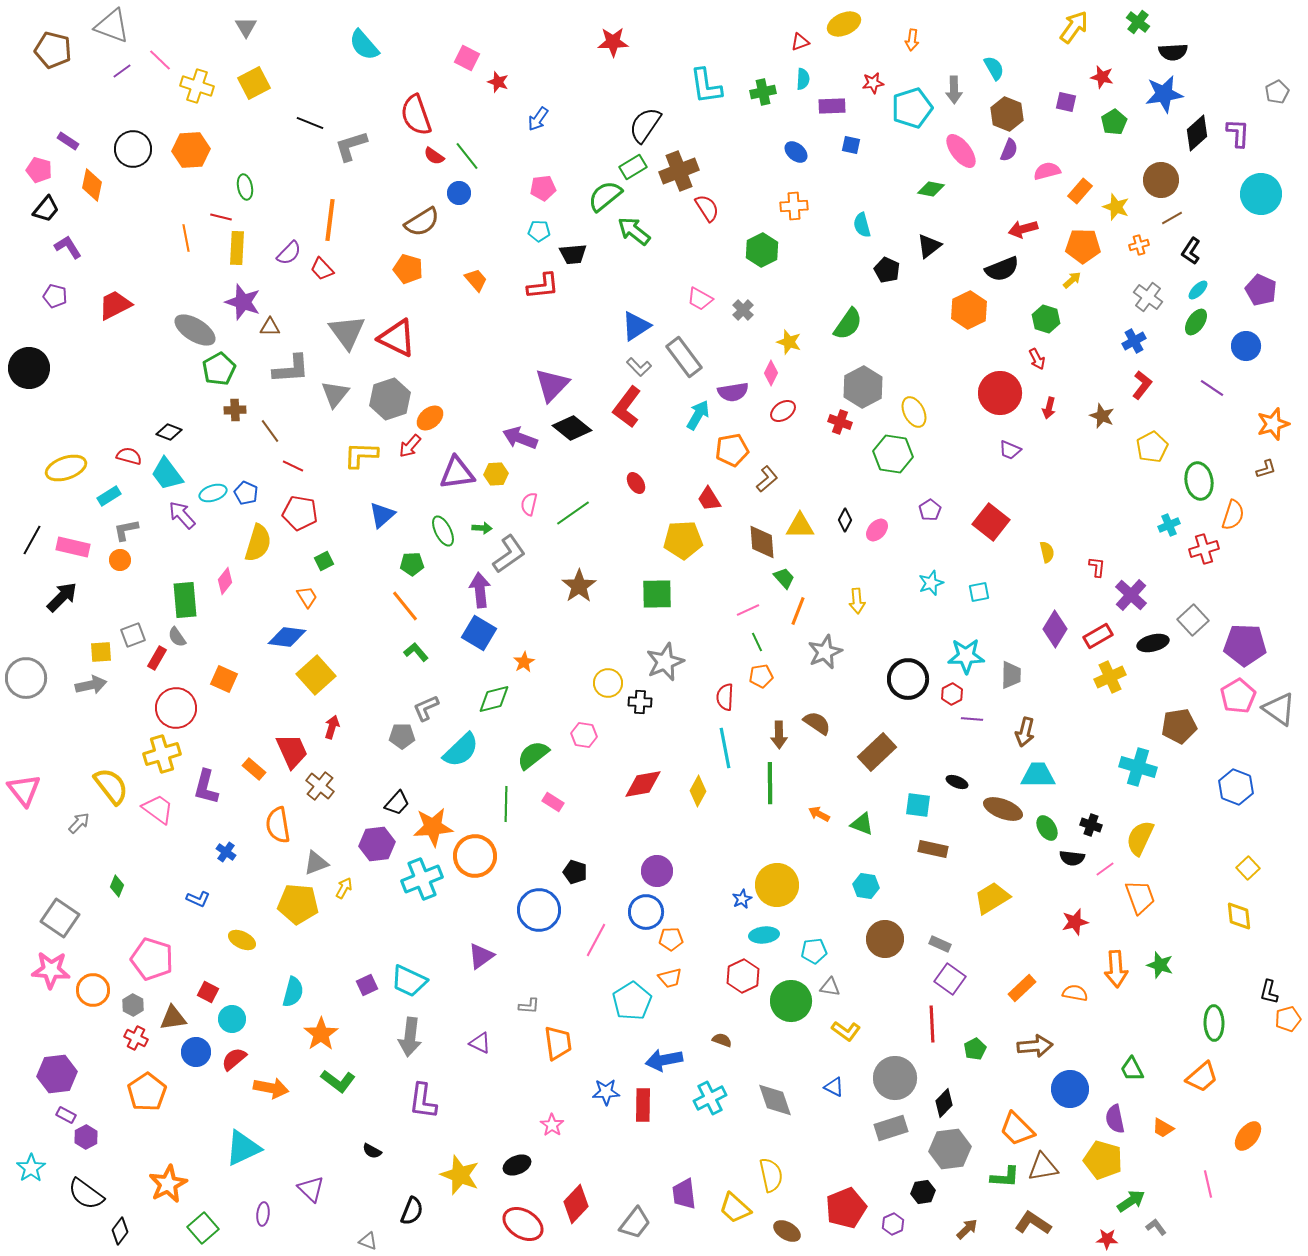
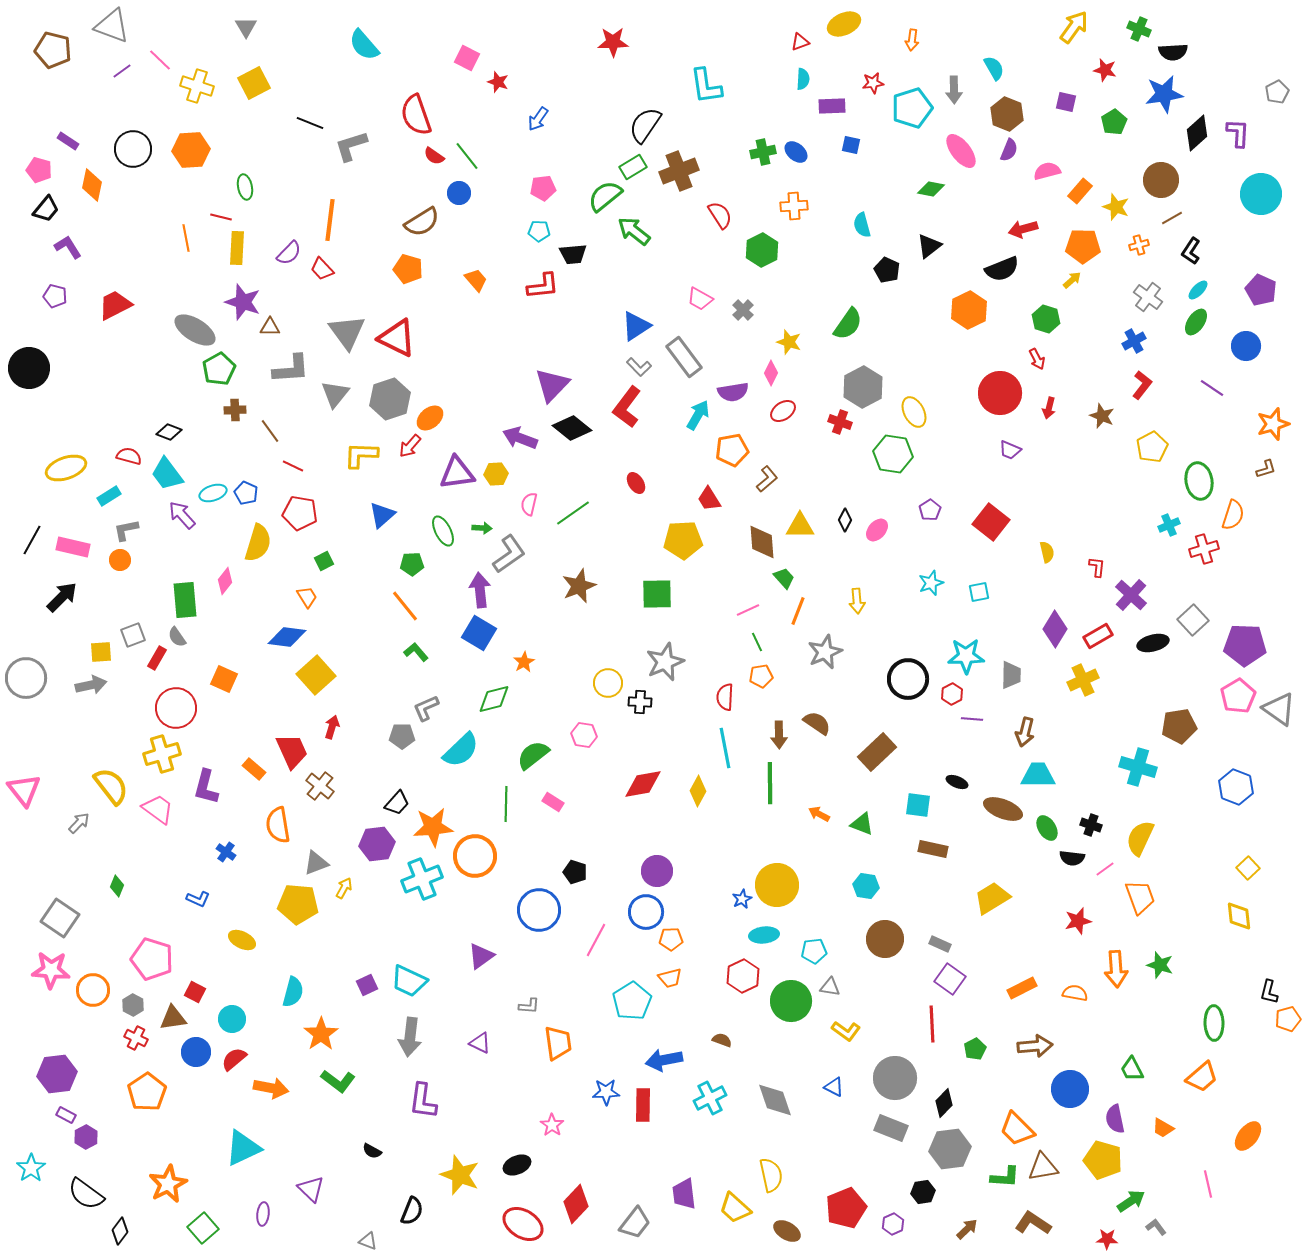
green cross at (1138, 22): moved 1 px right, 7 px down; rotated 15 degrees counterclockwise
red star at (1102, 77): moved 3 px right, 7 px up
green cross at (763, 92): moved 60 px down
red semicircle at (707, 208): moved 13 px right, 7 px down
brown star at (579, 586): rotated 12 degrees clockwise
yellow cross at (1110, 677): moved 27 px left, 3 px down
red star at (1075, 922): moved 3 px right, 1 px up
orange rectangle at (1022, 988): rotated 16 degrees clockwise
red square at (208, 992): moved 13 px left
gray rectangle at (891, 1128): rotated 40 degrees clockwise
